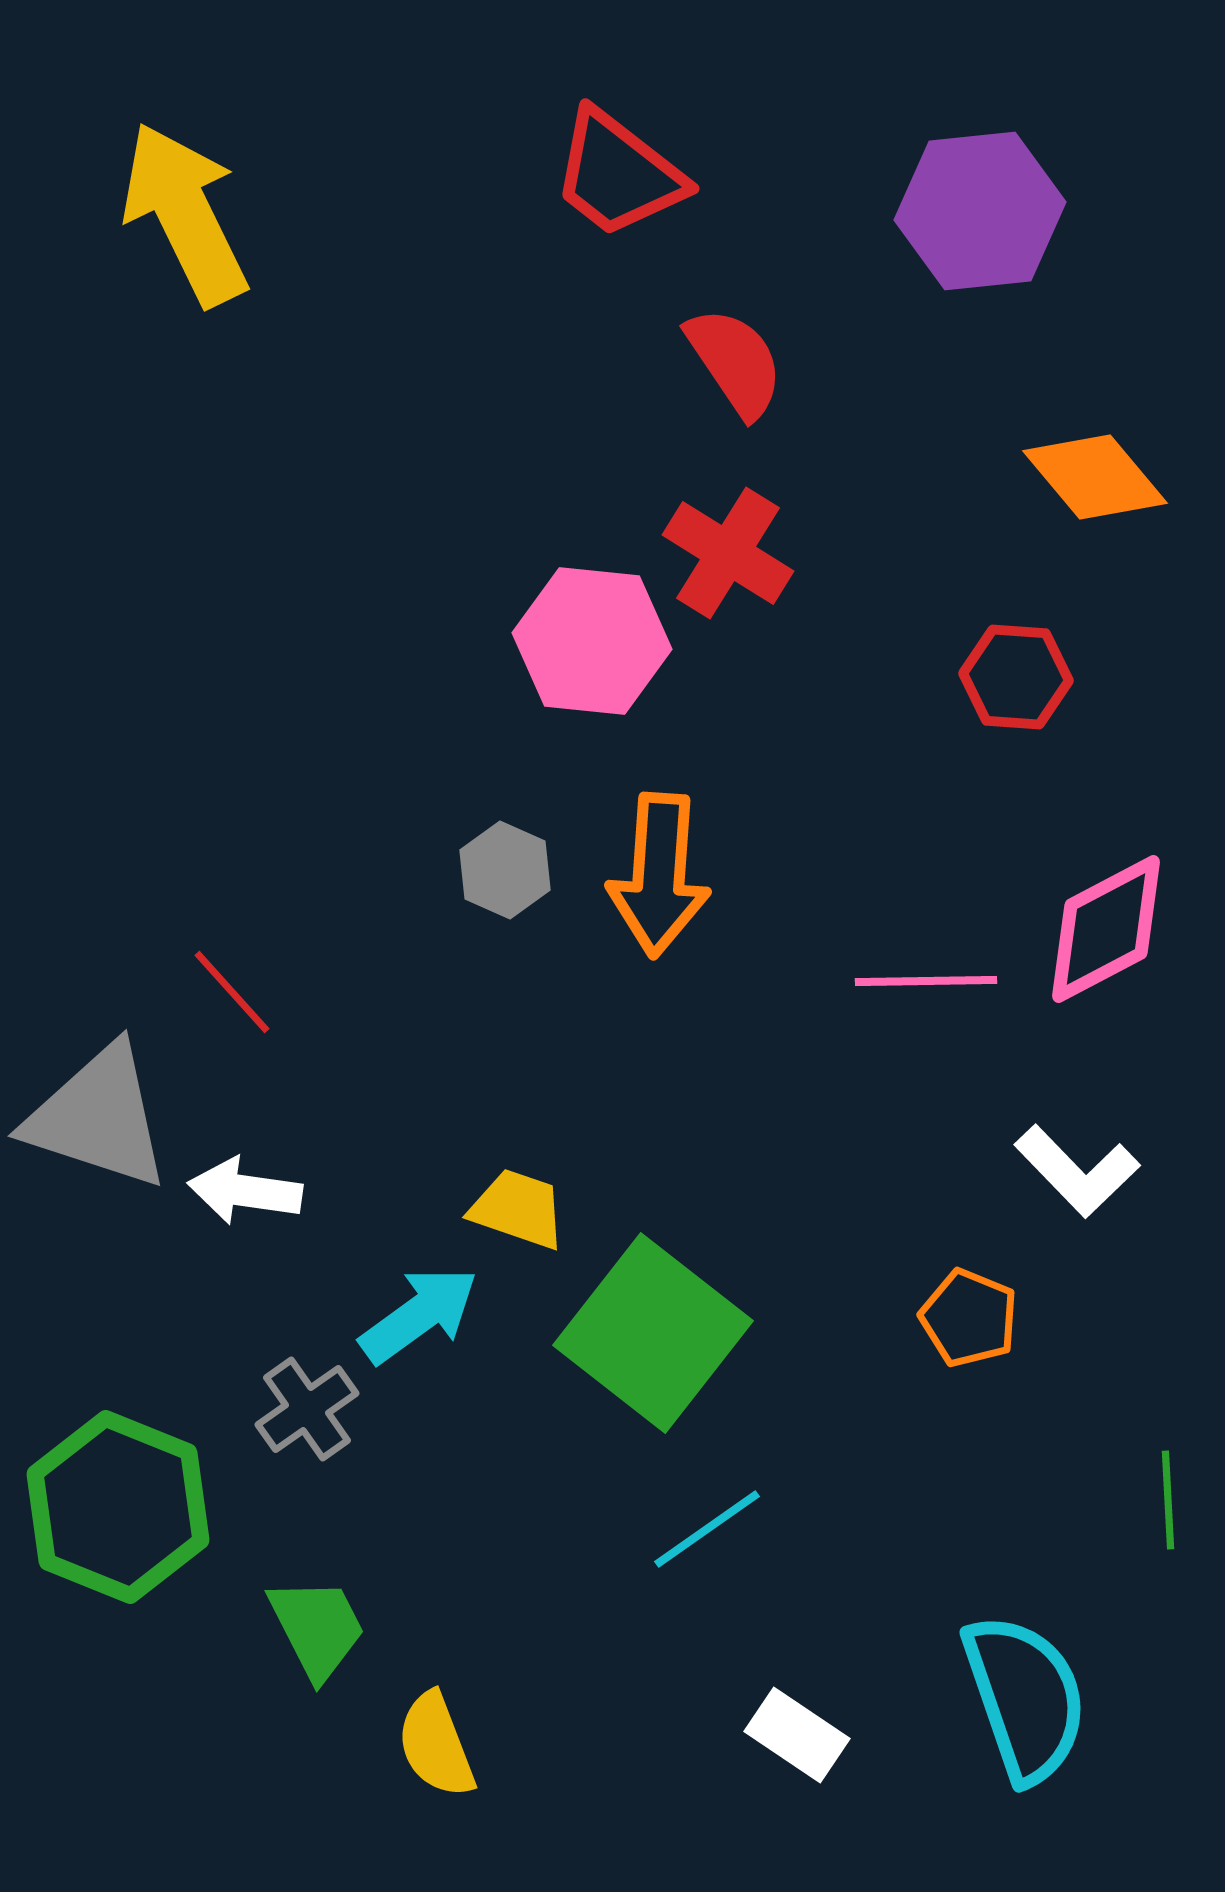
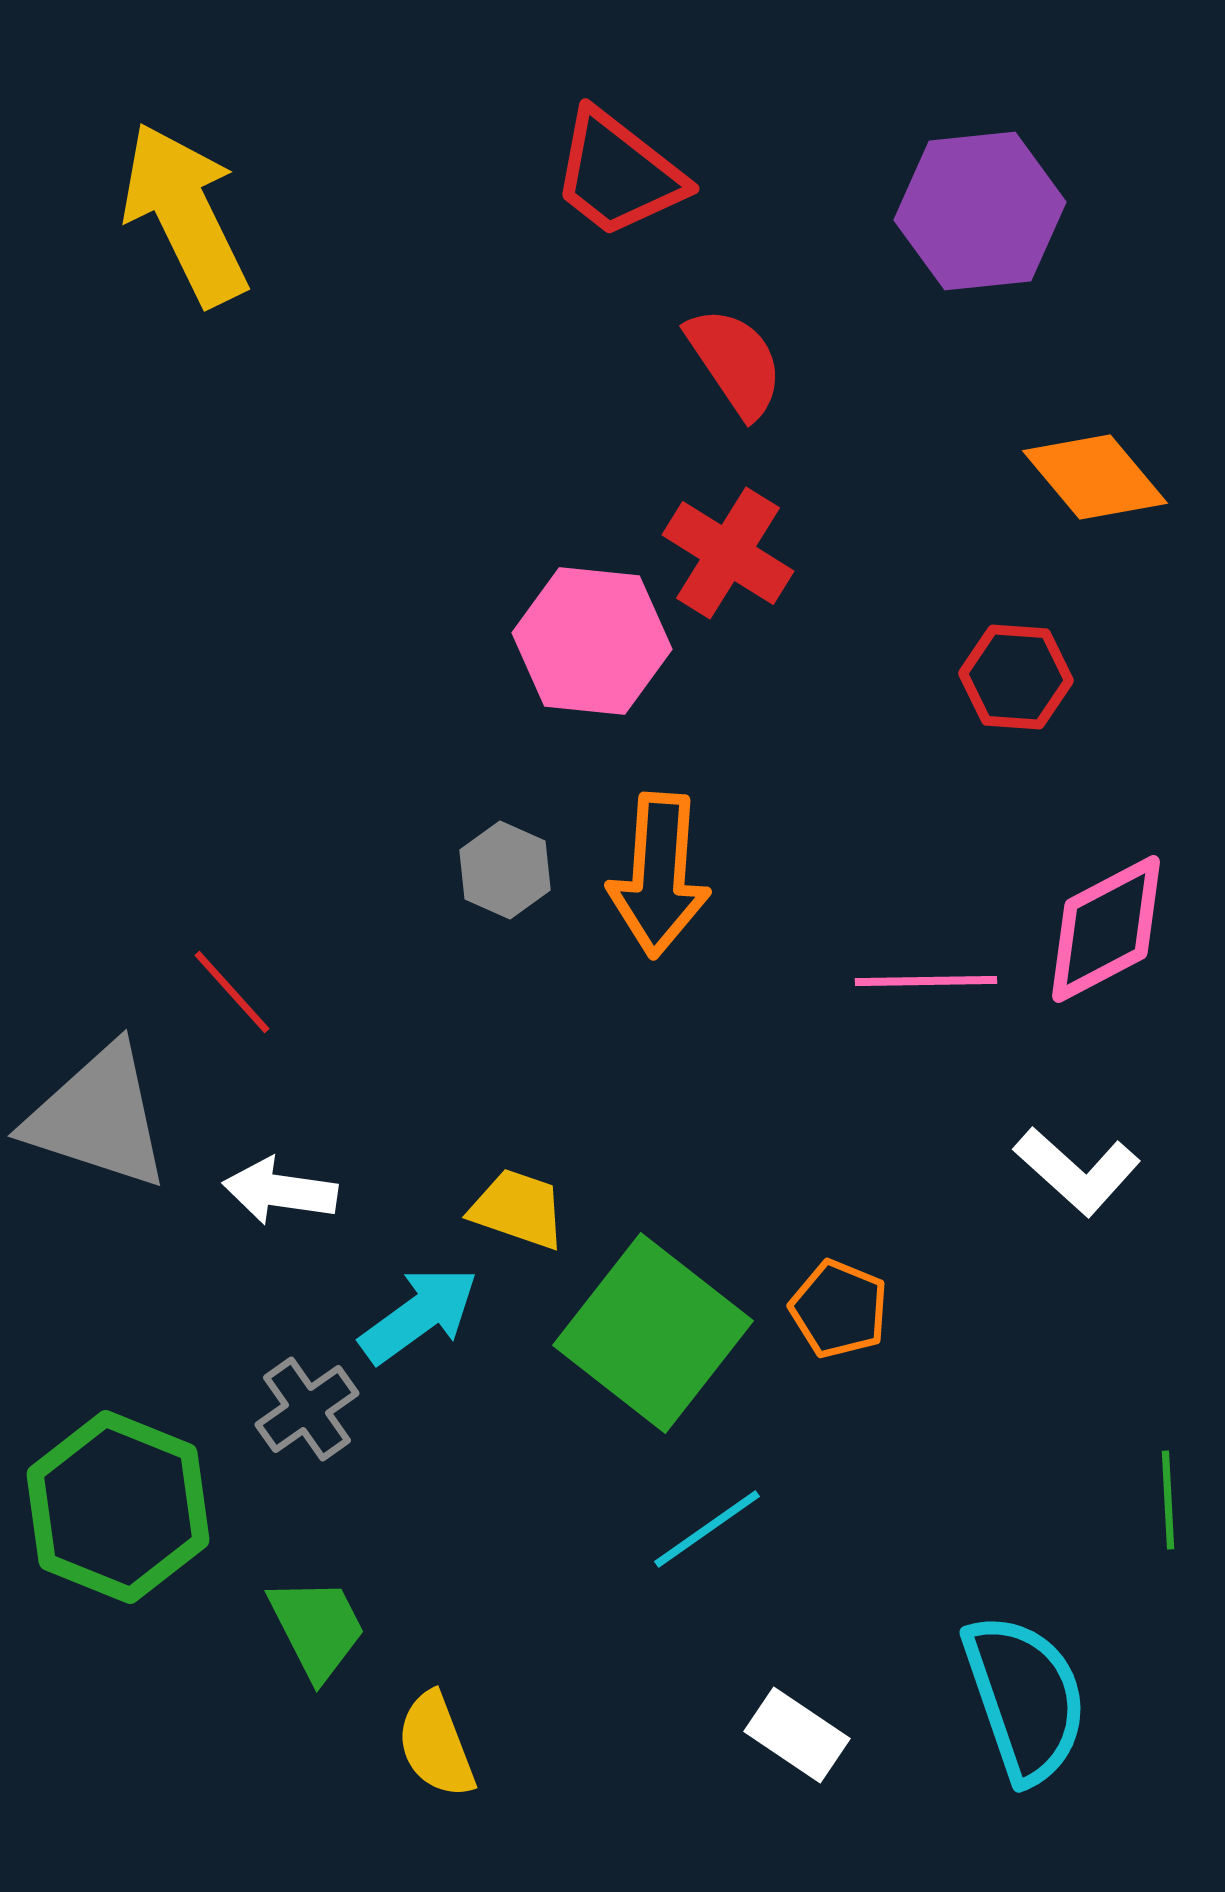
white L-shape: rotated 4 degrees counterclockwise
white arrow: moved 35 px right
orange pentagon: moved 130 px left, 9 px up
